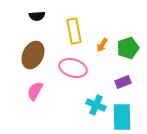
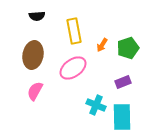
brown ellipse: rotated 16 degrees counterclockwise
pink ellipse: rotated 52 degrees counterclockwise
